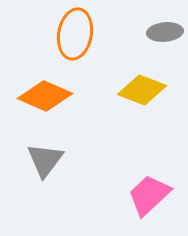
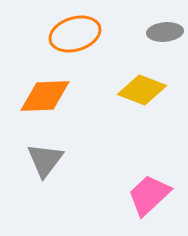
orange ellipse: rotated 63 degrees clockwise
orange diamond: rotated 26 degrees counterclockwise
